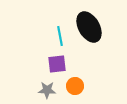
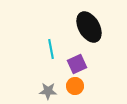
cyan line: moved 9 px left, 13 px down
purple square: moved 20 px right; rotated 18 degrees counterclockwise
gray star: moved 1 px right, 1 px down
